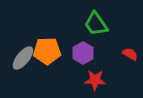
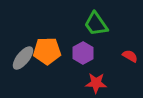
red semicircle: moved 2 px down
red star: moved 1 px right, 3 px down
